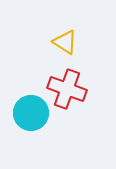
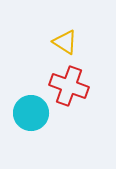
red cross: moved 2 px right, 3 px up
